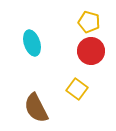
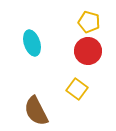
red circle: moved 3 px left
brown semicircle: moved 3 px down
